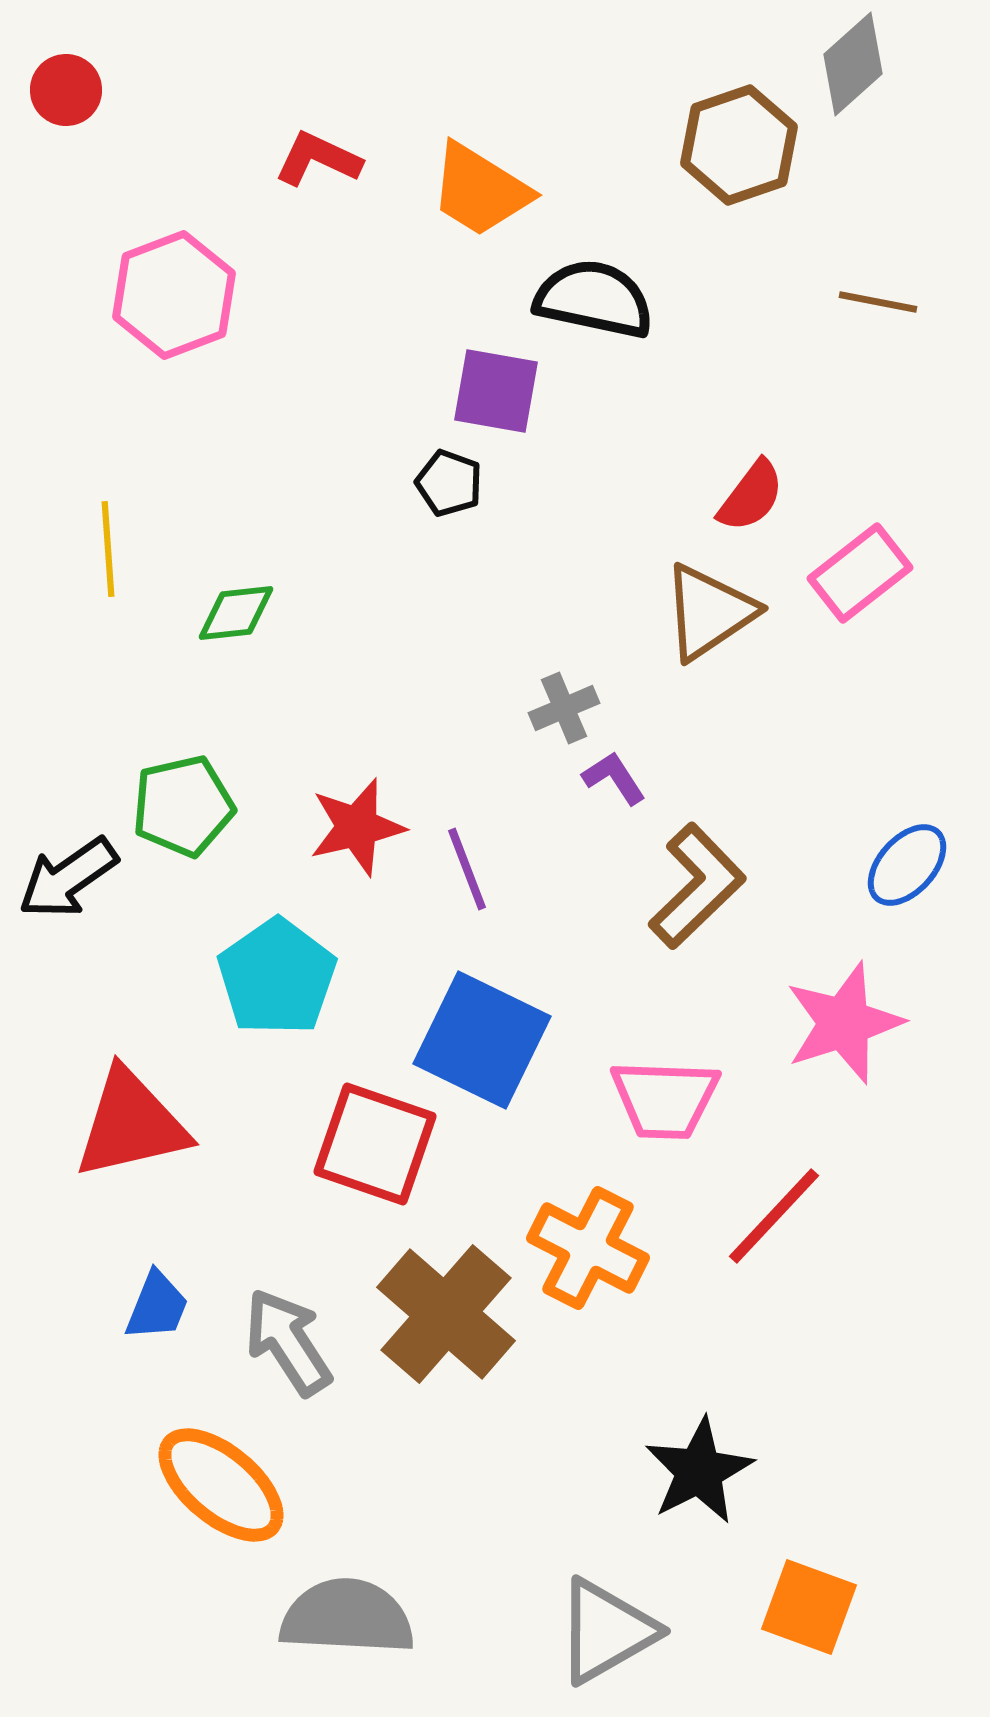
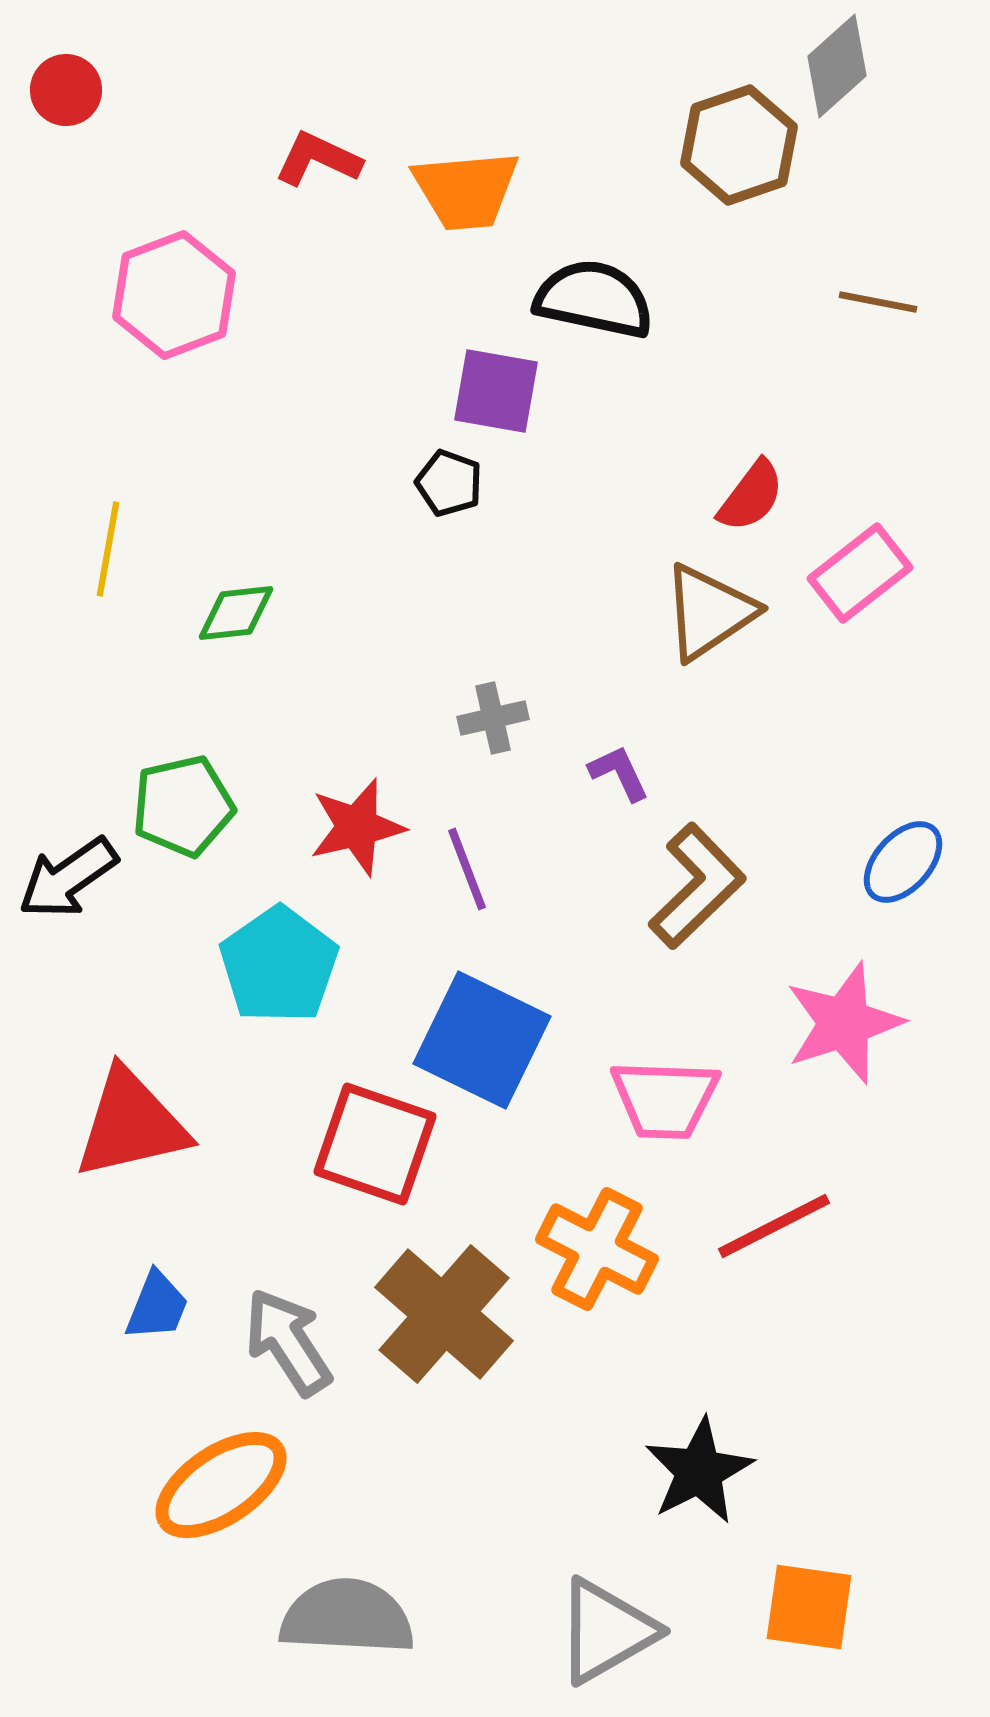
gray diamond: moved 16 px left, 2 px down
orange trapezoid: moved 14 px left; rotated 37 degrees counterclockwise
yellow line: rotated 14 degrees clockwise
gray cross: moved 71 px left, 10 px down; rotated 10 degrees clockwise
purple L-shape: moved 5 px right, 5 px up; rotated 8 degrees clockwise
blue ellipse: moved 4 px left, 3 px up
cyan pentagon: moved 2 px right, 12 px up
red line: moved 10 px down; rotated 20 degrees clockwise
orange cross: moved 9 px right, 1 px down
brown cross: moved 2 px left
orange ellipse: rotated 74 degrees counterclockwise
orange square: rotated 12 degrees counterclockwise
